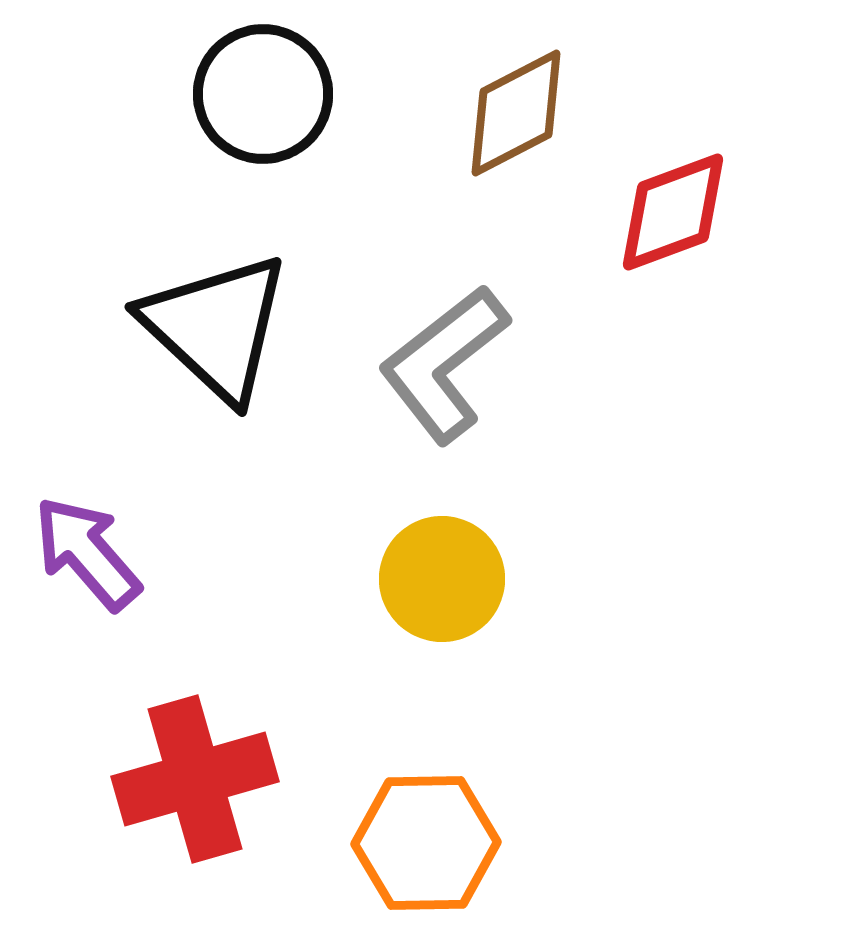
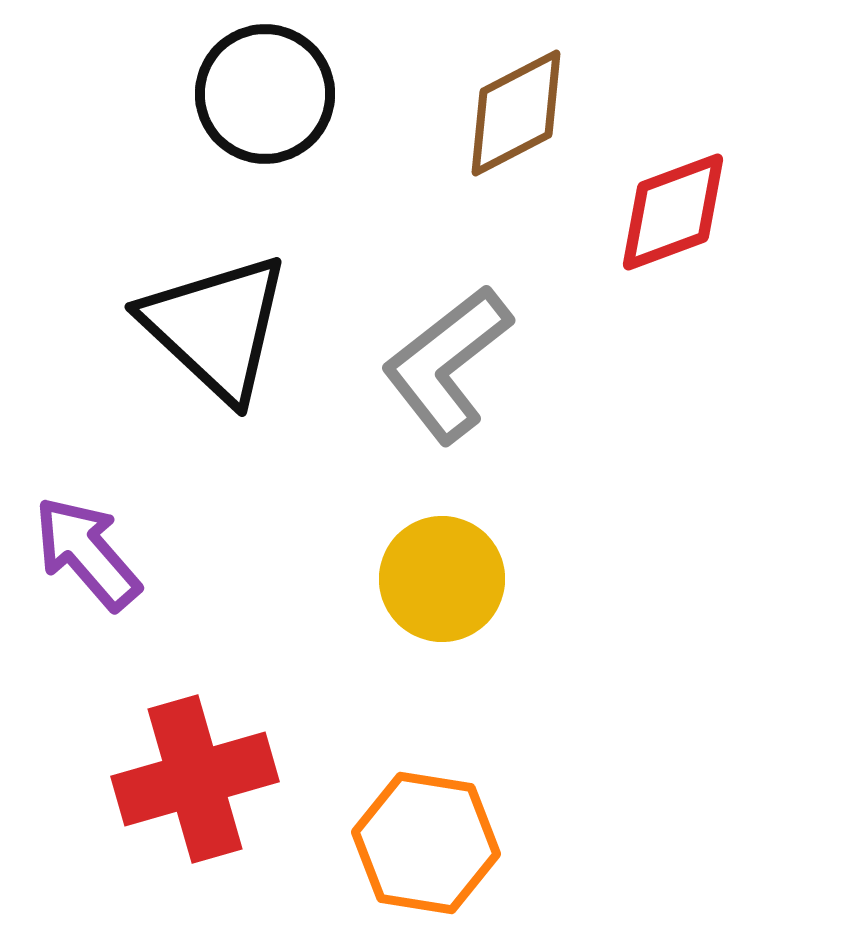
black circle: moved 2 px right
gray L-shape: moved 3 px right
orange hexagon: rotated 10 degrees clockwise
